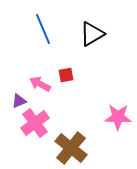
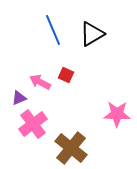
blue line: moved 10 px right, 1 px down
red square: rotated 35 degrees clockwise
pink arrow: moved 2 px up
purple triangle: moved 3 px up
pink star: moved 1 px left, 3 px up
pink cross: moved 2 px left, 1 px down
